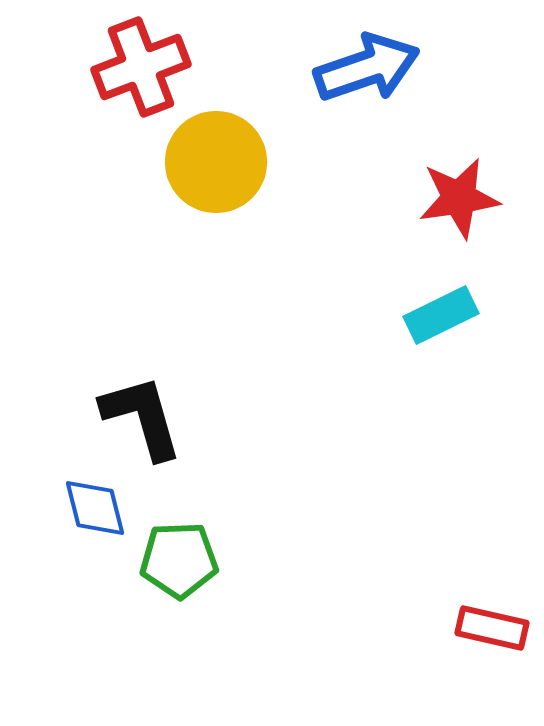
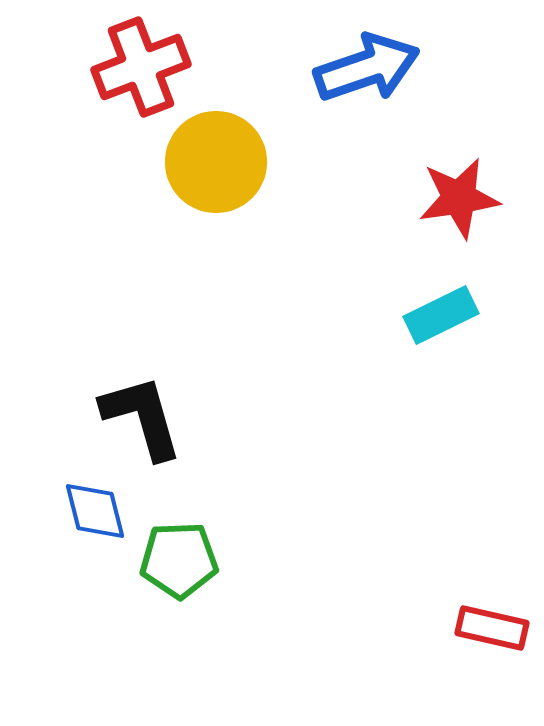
blue diamond: moved 3 px down
